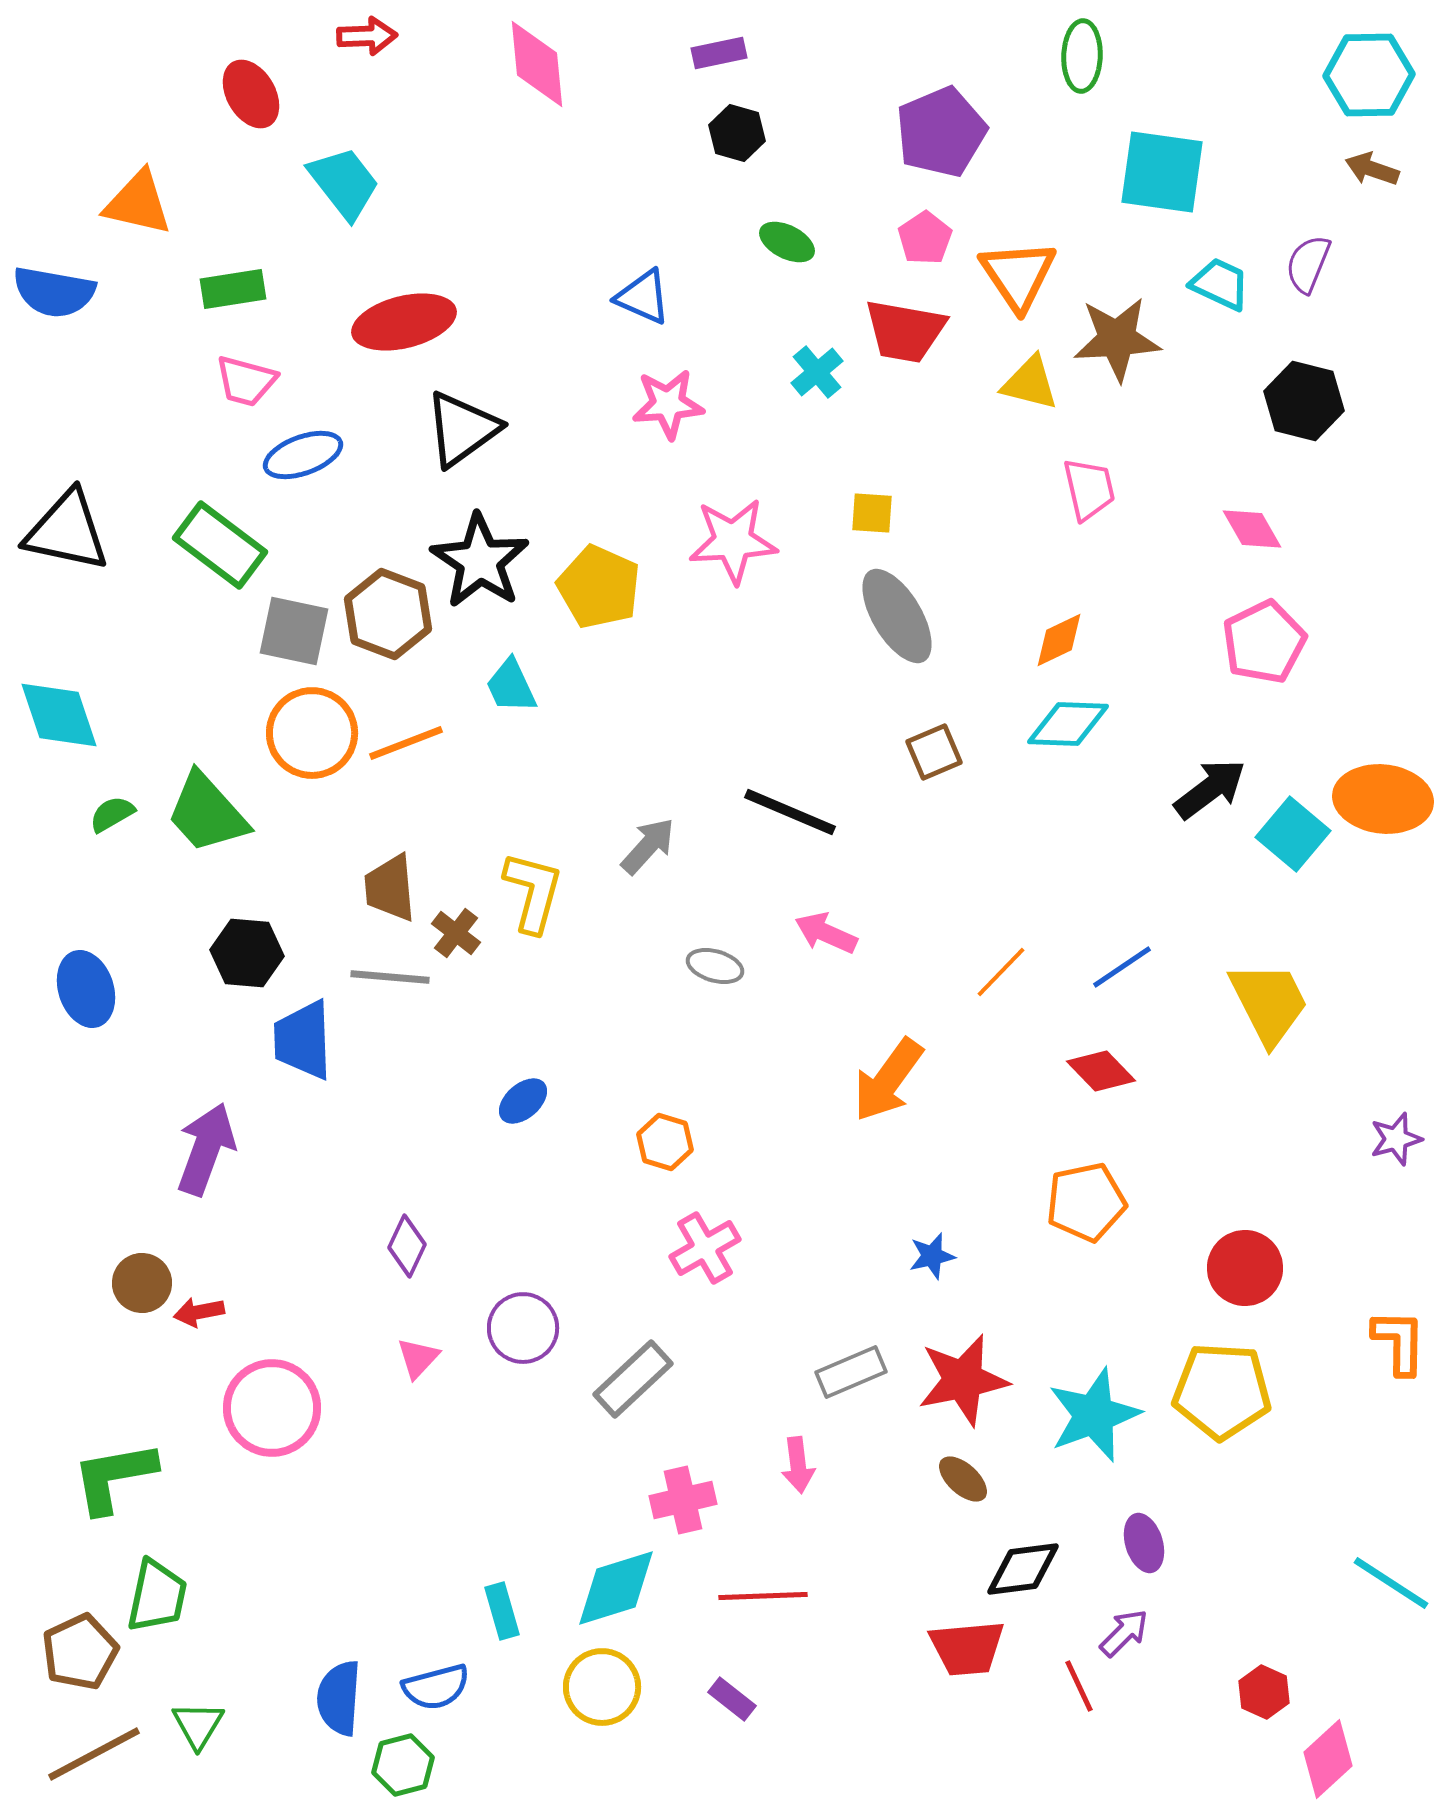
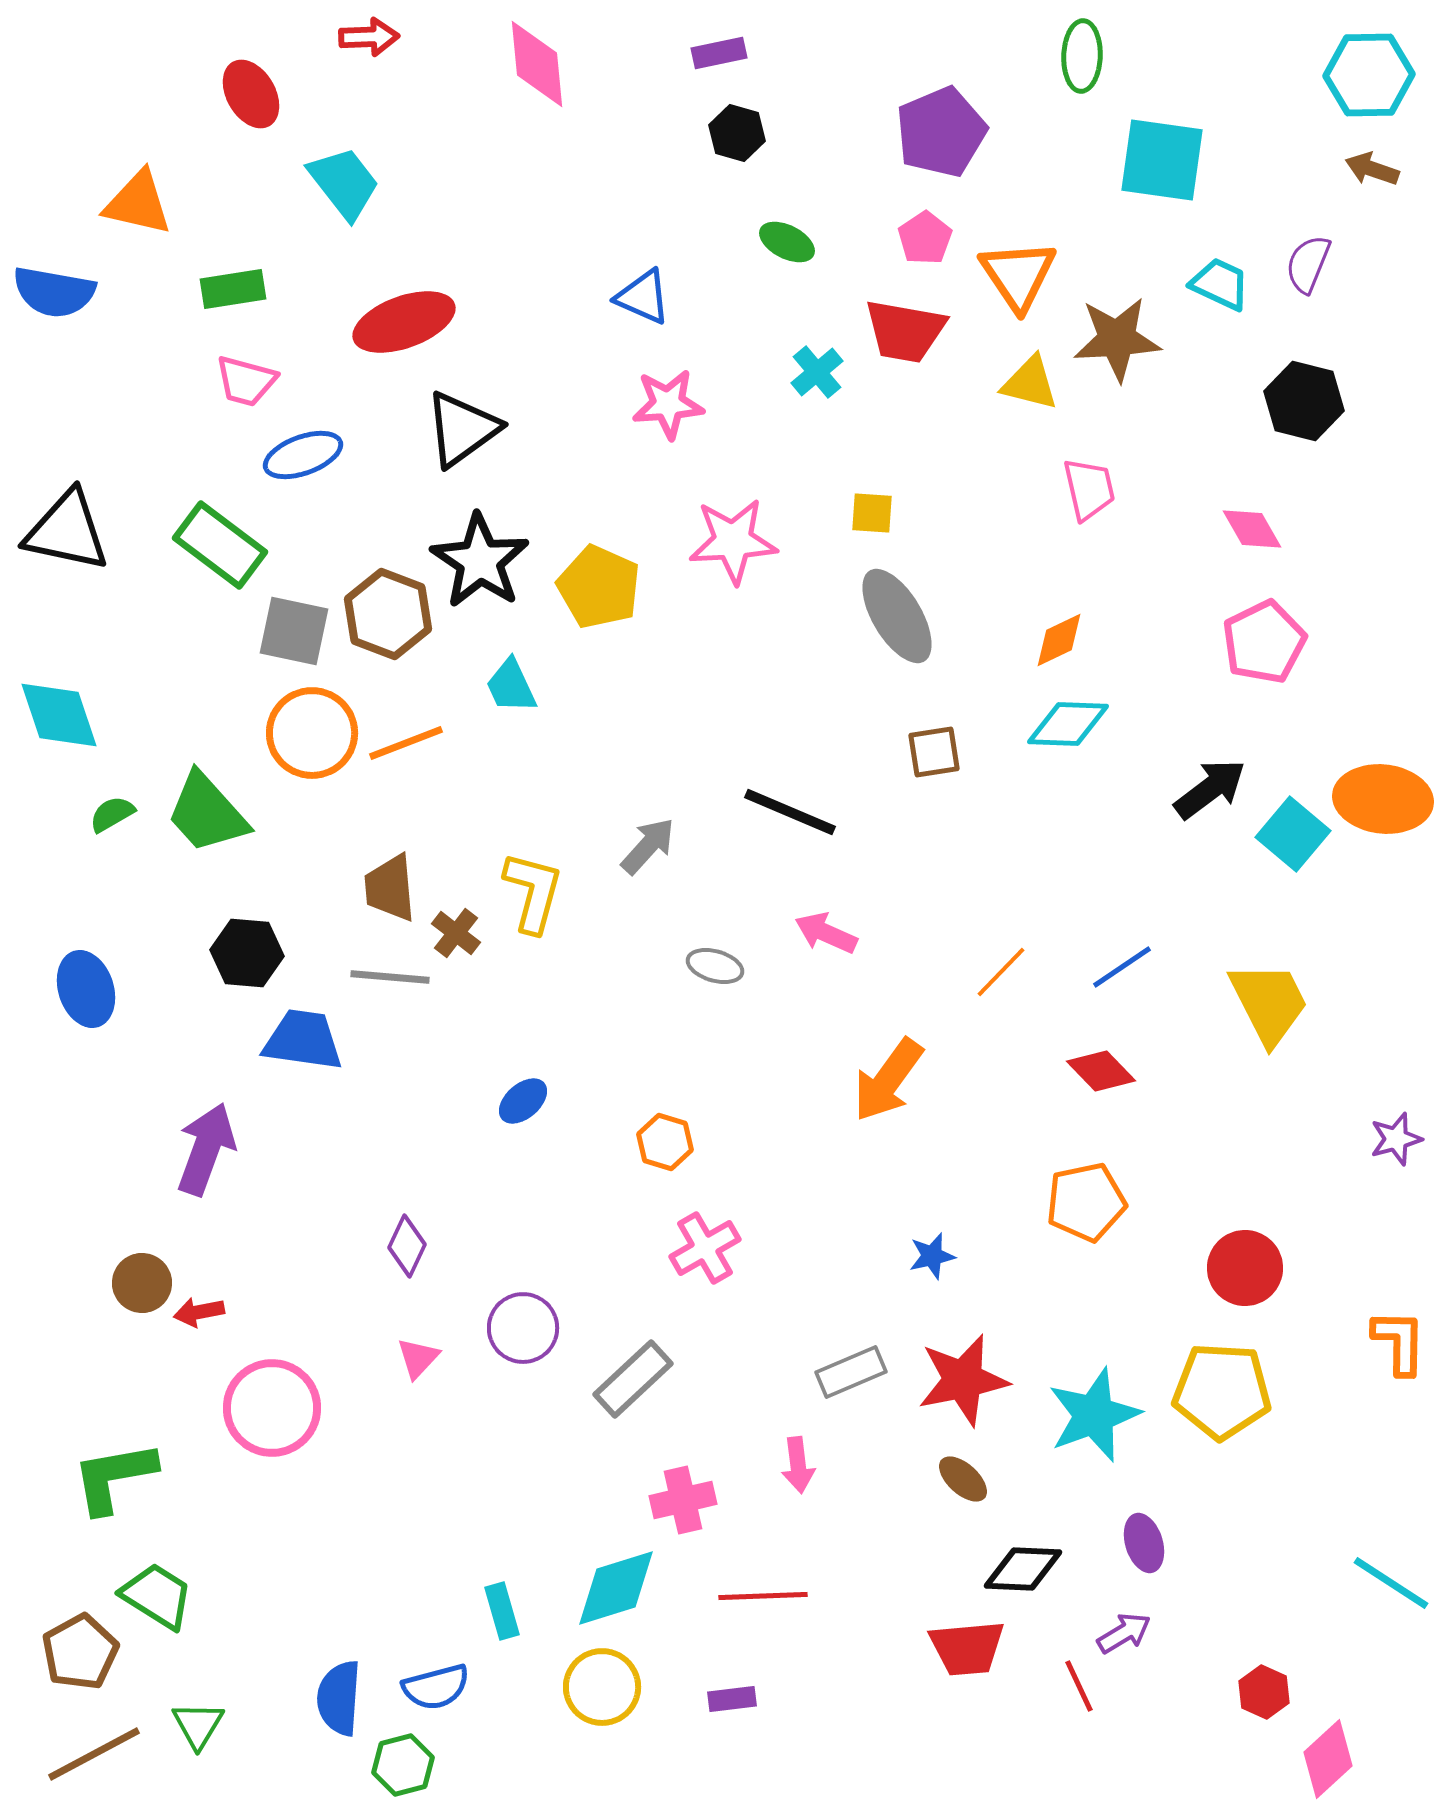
red arrow at (367, 36): moved 2 px right, 1 px down
cyan square at (1162, 172): moved 12 px up
red ellipse at (404, 322): rotated 6 degrees counterclockwise
brown square at (934, 752): rotated 14 degrees clockwise
blue trapezoid at (303, 1040): rotated 100 degrees clockwise
black diamond at (1023, 1569): rotated 10 degrees clockwise
green trapezoid at (157, 1596): rotated 70 degrees counterclockwise
purple arrow at (1124, 1633): rotated 14 degrees clockwise
brown pentagon at (80, 1652): rotated 4 degrees counterclockwise
purple rectangle at (732, 1699): rotated 45 degrees counterclockwise
